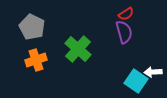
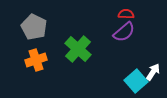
red semicircle: rotated 147 degrees counterclockwise
gray pentagon: moved 2 px right
purple semicircle: rotated 65 degrees clockwise
white arrow: rotated 126 degrees clockwise
cyan square: rotated 15 degrees clockwise
